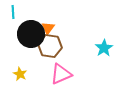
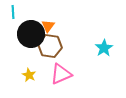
orange triangle: moved 2 px up
yellow star: moved 9 px right, 1 px down
